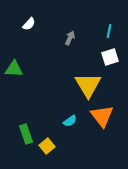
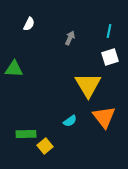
white semicircle: rotated 16 degrees counterclockwise
orange triangle: moved 2 px right, 1 px down
green rectangle: rotated 72 degrees counterclockwise
yellow square: moved 2 px left
